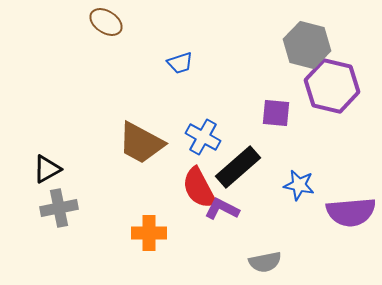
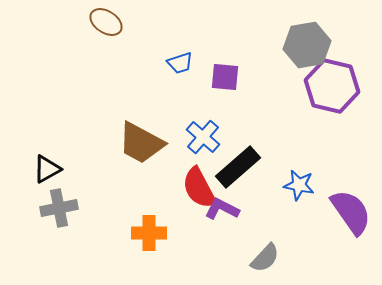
gray hexagon: rotated 24 degrees counterclockwise
purple square: moved 51 px left, 36 px up
blue cross: rotated 12 degrees clockwise
purple semicircle: rotated 120 degrees counterclockwise
gray semicircle: moved 4 px up; rotated 36 degrees counterclockwise
